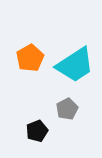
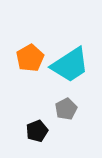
cyan trapezoid: moved 5 px left
gray pentagon: moved 1 px left
